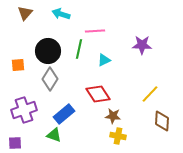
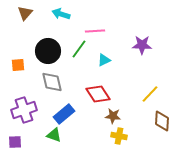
green line: rotated 24 degrees clockwise
gray diamond: moved 2 px right, 3 px down; rotated 45 degrees counterclockwise
yellow cross: moved 1 px right
purple square: moved 1 px up
